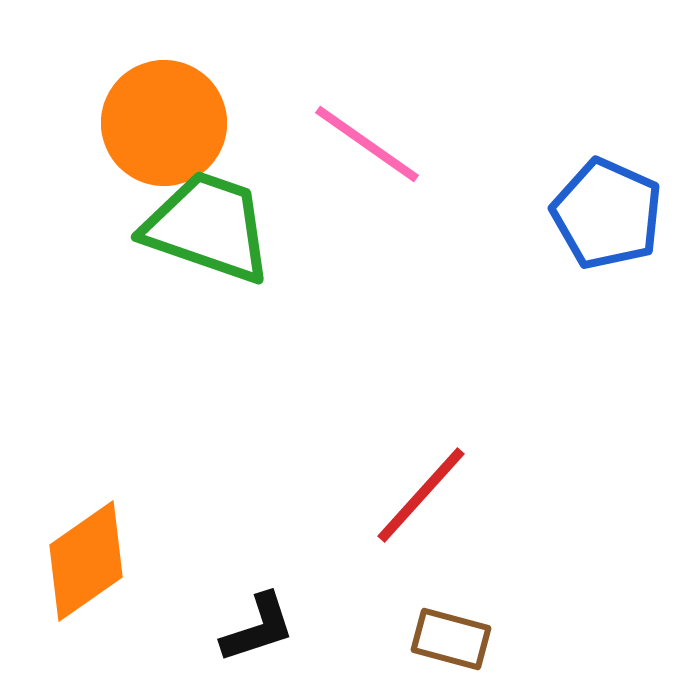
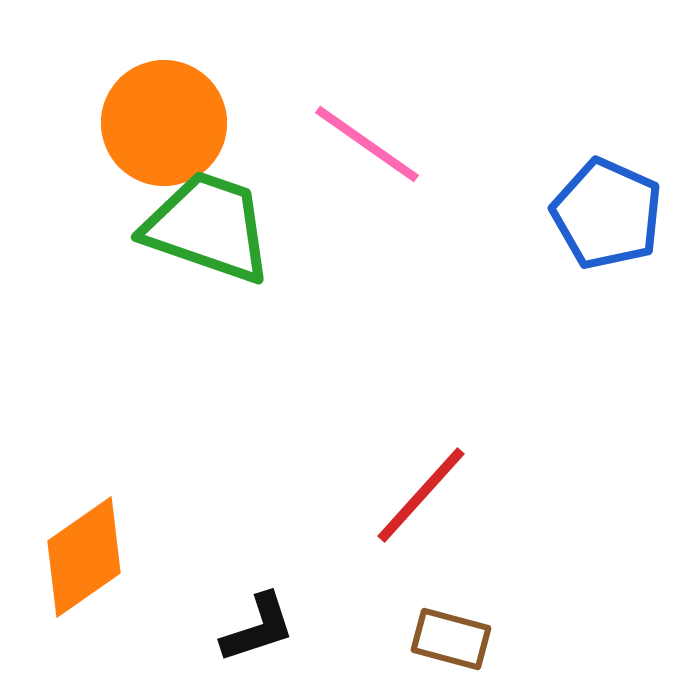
orange diamond: moved 2 px left, 4 px up
